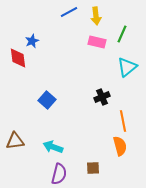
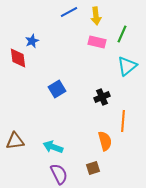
cyan triangle: moved 1 px up
blue square: moved 10 px right, 11 px up; rotated 18 degrees clockwise
orange line: rotated 15 degrees clockwise
orange semicircle: moved 15 px left, 5 px up
brown square: rotated 16 degrees counterclockwise
purple semicircle: rotated 40 degrees counterclockwise
